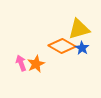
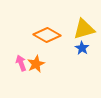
yellow triangle: moved 5 px right
orange diamond: moved 15 px left, 11 px up
